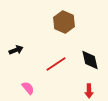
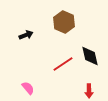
black arrow: moved 10 px right, 15 px up
black diamond: moved 4 px up
red line: moved 7 px right
